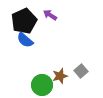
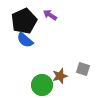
gray square: moved 2 px right, 2 px up; rotated 32 degrees counterclockwise
